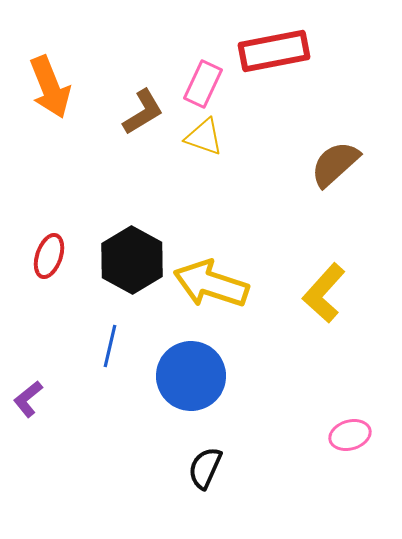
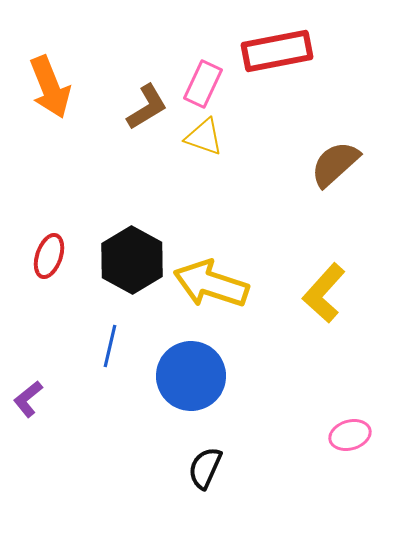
red rectangle: moved 3 px right
brown L-shape: moved 4 px right, 5 px up
